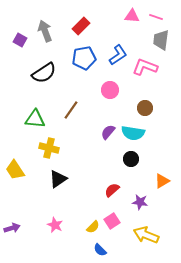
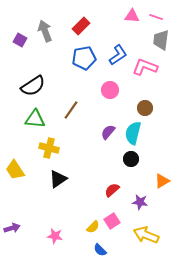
black semicircle: moved 11 px left, 13 px down
cyan semicircle: rotated 95 degrees clockwise
pink star: moved 11 px down; rotated 14 degrees counterclockwise
